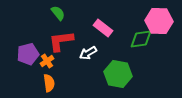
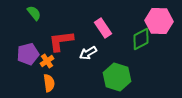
green semicircle: moved 24 px left
pink rectangle: rotated 18 degrees clockwise
green diamond: rotated 20 degrees counterclockwise
green hexagon: moved 1 px left, 3 px down; rotated 8 degrees clockwise
